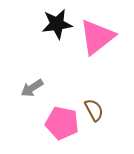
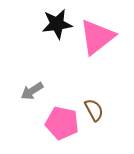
gray arrow: moved 3 px down
